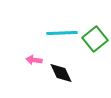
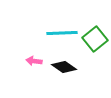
pink arrow: moved 1 px down
black diamond: moved 3 px right, 6 px up; rotated 30 degrees counterclockwise
